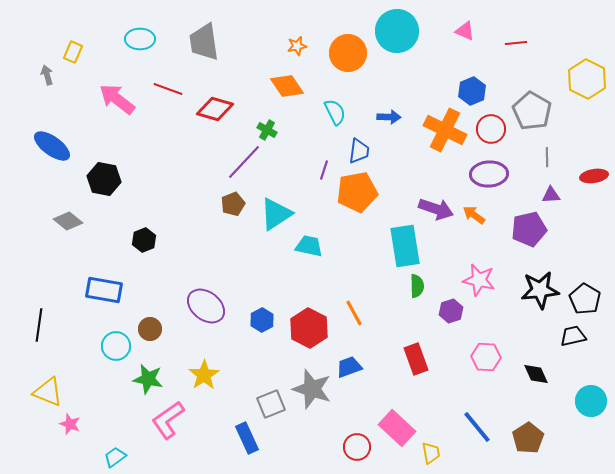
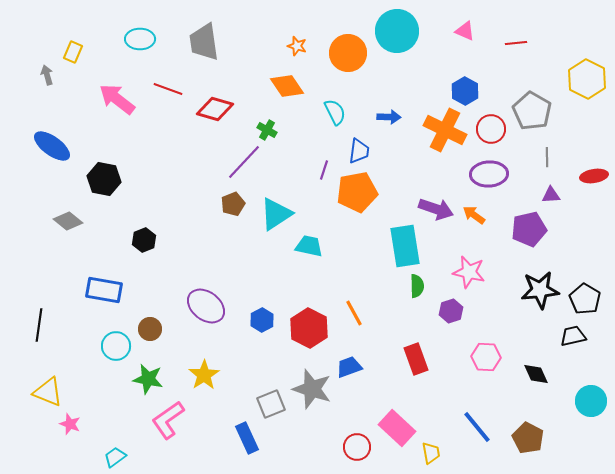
orange star at (297, 46): rotated 30 degrees clockwise
blue hexagon at (472, 91): moved 7 px left; rotated 8 degrees counterclockwise
pink star at (479, 280): moved 10 px left, 8 px up
brown pentagon at (528, 438): rotated 12 degrees counterclockwise
